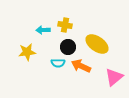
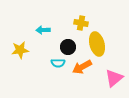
yellow cross: moved 16 px right, 2 px up
yellow ellipse: rotated 40 degrees clockwise
yellow star: moved 7 px left, 2 px up
orange arrow: moved 1 px right, 1 px down; rotated 54 degrees counterclockwise
pink triangle: moved 1 px down
